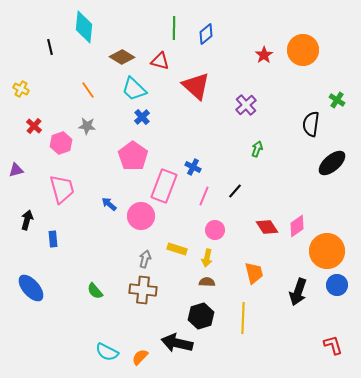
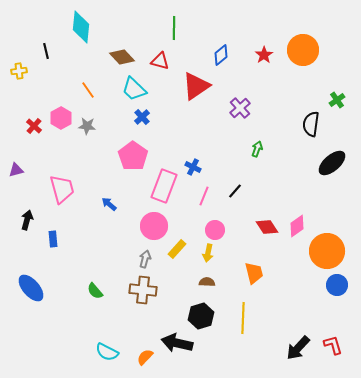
cyan diamond at (84, 27): moved 3 px left
blue diamond at (206, 34): moved 15 px right, 21 px down
black line at (50, 47): moved 4 px left, 4 px down
brown diamond at (122, 57): rotated 15 degrees clockwise
red triangle at (196, 86): rotated 44 degrees clockwise
yellow cross at (21, 89): moved 2 px left, 18 px up; rotated 35 degrees counterclockwise
green cross at (337, 100): rotated 21 degrees clockwise
purple cross at (246, 105): moved 6 px left, 3 px down
pink hexagon at (61, 143): moved 25 px up; rotated 10 degrees counterclockwise
pink circle at (141, 216): moved 13 px right, 10 px down
yellow rectangle at (177, 249): rotated 66 degrees counterclockwise
yellow arrow at (207, 258): moved 1 px right, 5 px up
black arrow at (298, 292): moved 56 px down; rotated 24 degrees clockwise
orange semicircle at (140, 357): moved 5 px right
